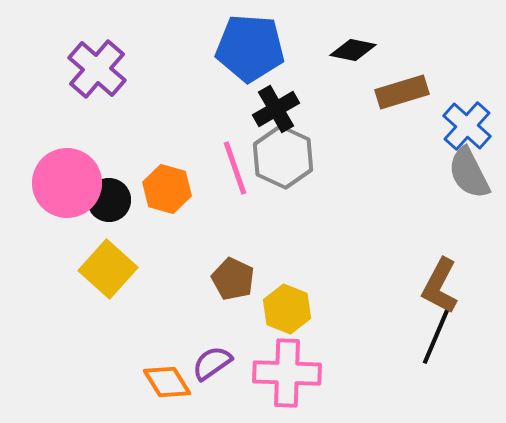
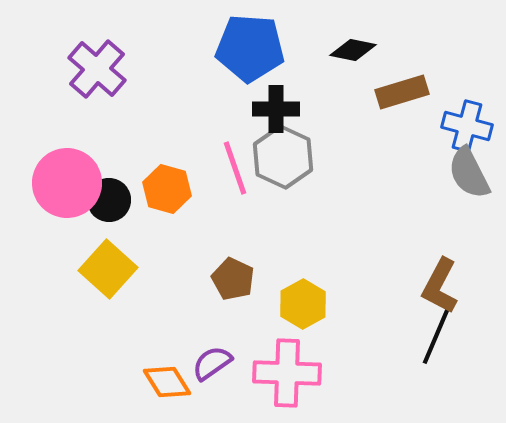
black cross: rotated 30 degrees clockwise
blue cross: rotated 27 degrees counterclockwise
yellow hexagon: moved 16 px right, 5 px up; rotated 9 degrees clockwise
